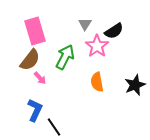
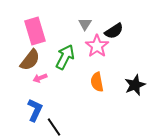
pink arrow: rotated 112 degrees clockwise
